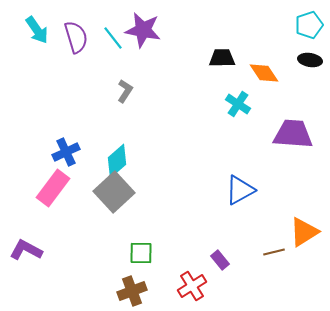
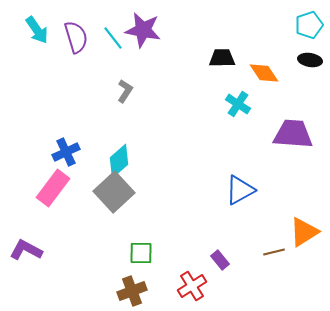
cyan diamond: moved 2 px right
